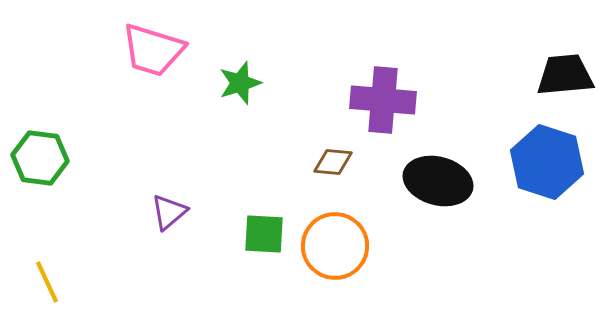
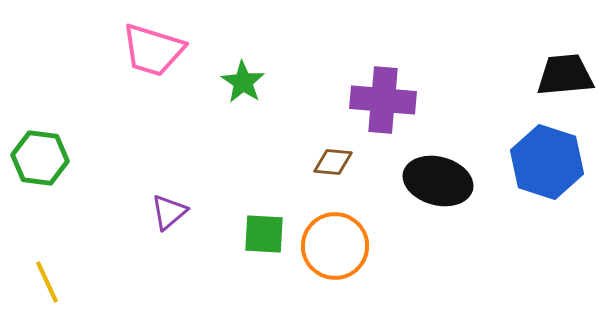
green star: moved 3 px right, 1 px up; rotated 21 degrees counterclockwise
